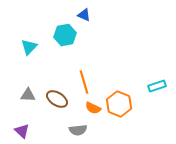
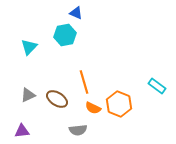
blue triangle: moved 8 px left, 2 px up
cyan rectangle: rotated 54 degrees clockwise
gray triangle: rotated 28 degrees counterclockwise
purple triangle: rotated 49 degrees counterclockwise
